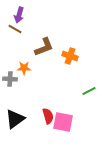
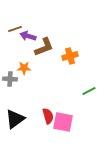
purple arrow: moved 9 px right, 21 px down; rotated 91 degrees clockwise
brown line: rotated 48 degrees counterclockwise
orange cross: rotated 35 degrees counterclockwise
